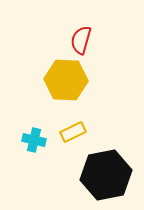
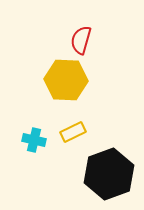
black hexagon: moved 3 px right, 1 px up; rotated 9 degrees counterclockwise
